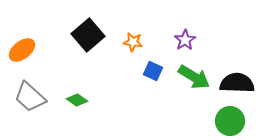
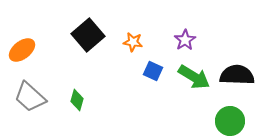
black semicircle: moved 8 px up
green diamond: rotated 70 degrees clockwise
